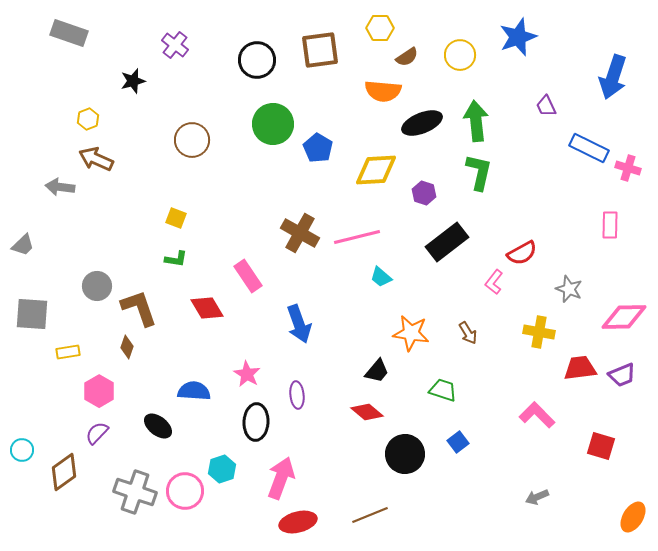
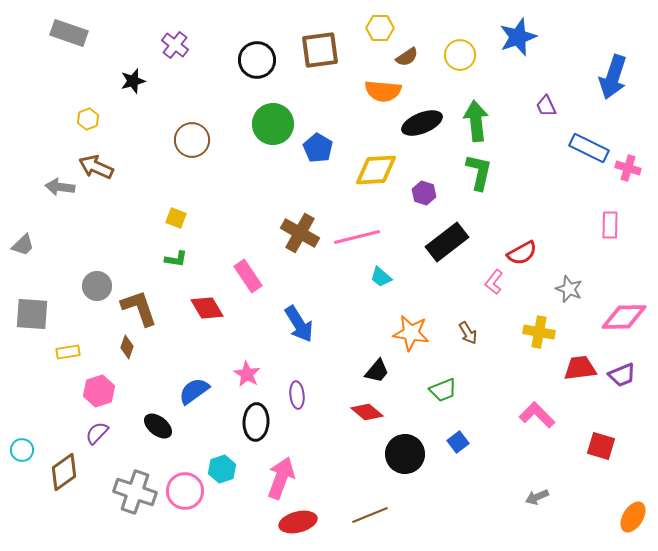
brown arrow at (96, 159): moved 8 px down
blue arrow at (299, 324): rotated 12 degrees counterclockwise
green trapezoid at (443, 390): rotated 140 degrees clockwise
pink hexagon at (99, 391): rotated 12 degrees clockwise
blue semicircle at (194, 391): rotated 40 degrees counterclockwise
